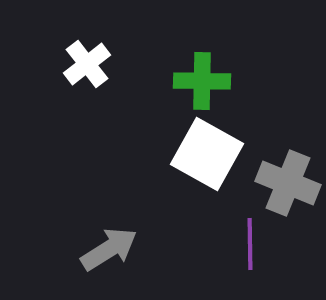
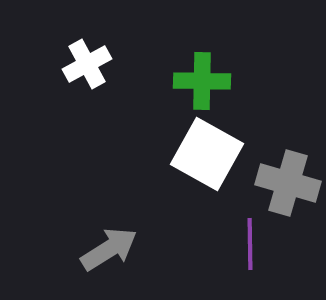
white cross: rotated 9 degrees clockwise
gray cross: rotated 6 degrees counterclockwise
